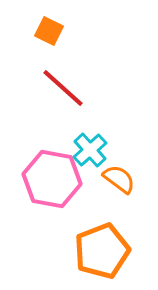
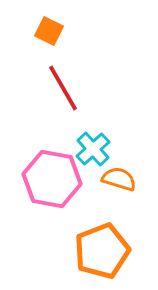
red line: rotated 18 degrees clockwise
cyan cross: moved 3 px right, 1 px up
orange semicircle: rotated 20 degrees counterclockwise
